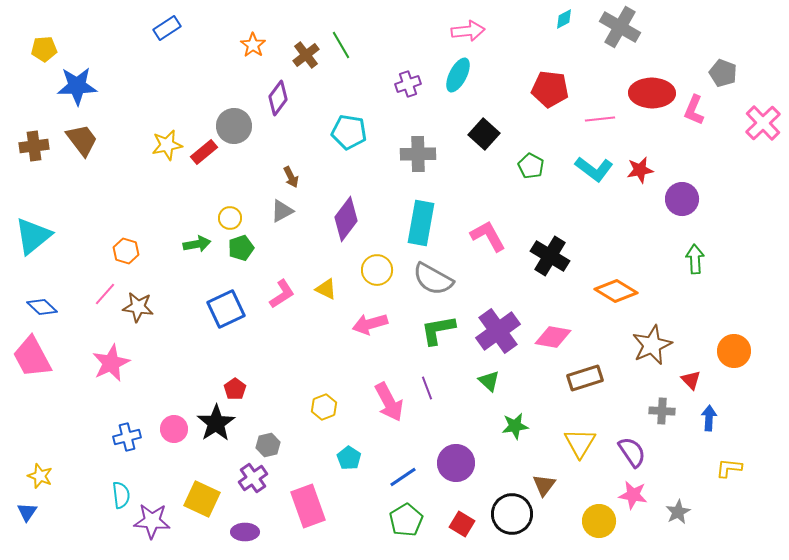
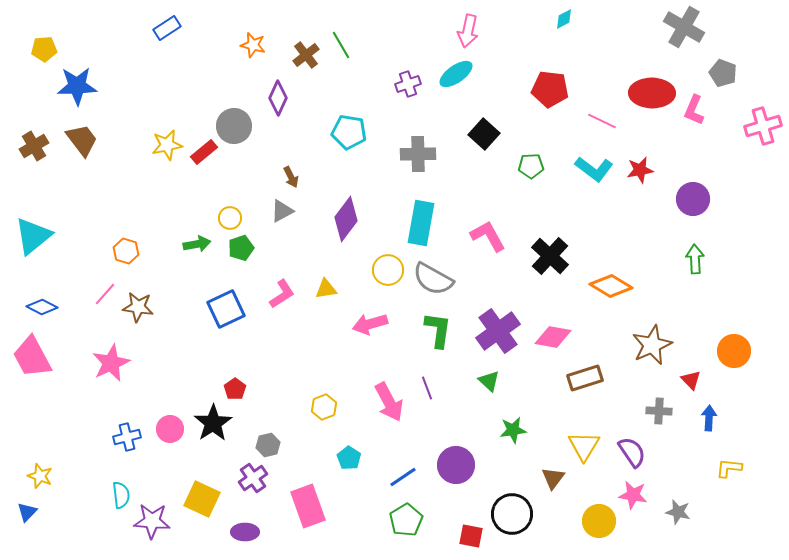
gray cross at (620, 27): moved 64 px right
pink arrow at (468, 31): rotated 108 degrees clockwise
orange star at (253, 45): rotated 20 degrees counterclockwise
cyan ellipse at (458, 75): moved 2 px left, 1 px up; rotated 28 degrees clockwise
purple diamond at (278, 98): rotated 12 degrees counterclockwise
pink line at (600, 119): moved 2 px right, 2 px down; rotated 32 degrees clockwise
pink cross at (763, 123): moved 3 px down; rotated 27 degrees clockwise
brown cross at (34, 146): rotated 24 degrees counterclockwise
green pentagon at (531, 166): rotated 30 degrees counterclockwise
purple circle at (682, 199): moved 11 px right
black cross at (550, 256): rotated 12 degrees clockwise
yellow circle at (377, 270): moved 11 px right
yellow triangle at (326, 289): rotated 35 degrees counterclockwise
orange diamond at (616, 291): moved 5 px left, 5 px up
blue diamond at (42, 307): rotated 16 degrees counterclockwise
green L-shape at (438, 330): rotated 108 degrees clockwise
gray cross at (662, 411): moved 3 px left
black star at (216, 423): moved 3 px left
green star at (515, 426): moved 2 px left, 4 px down
pink circle at (174, 429): moved 4 px left
yellow triangle at (580, 443): moved 4 px right, 3 px down
purple circle at (456, 463): moved 2 px down
brown triangle at (544, 485): moved 9 px right, 7 px up
blue triangle at (27, 512): rotated 10 degrees clockwise
gray star at (678, 512): rotated 30 degrees counterclockwise
red square at (462, 524): moved 9 px right, 12 px down; rotated 20 degrees counterclockwise
